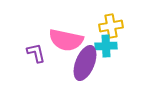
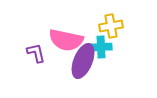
cyan cross: moved 5 px left, 1 px down
purple ellipse: moved 2 px left, 2 px up
